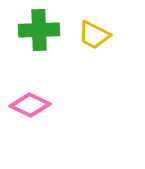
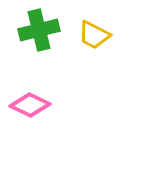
green cross: rotated 12 degrees counterclockwise
